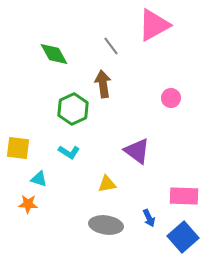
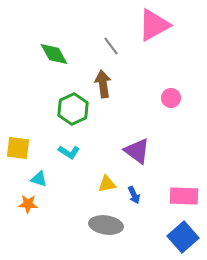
blue arrow: moved 15 px left, 23 px up
